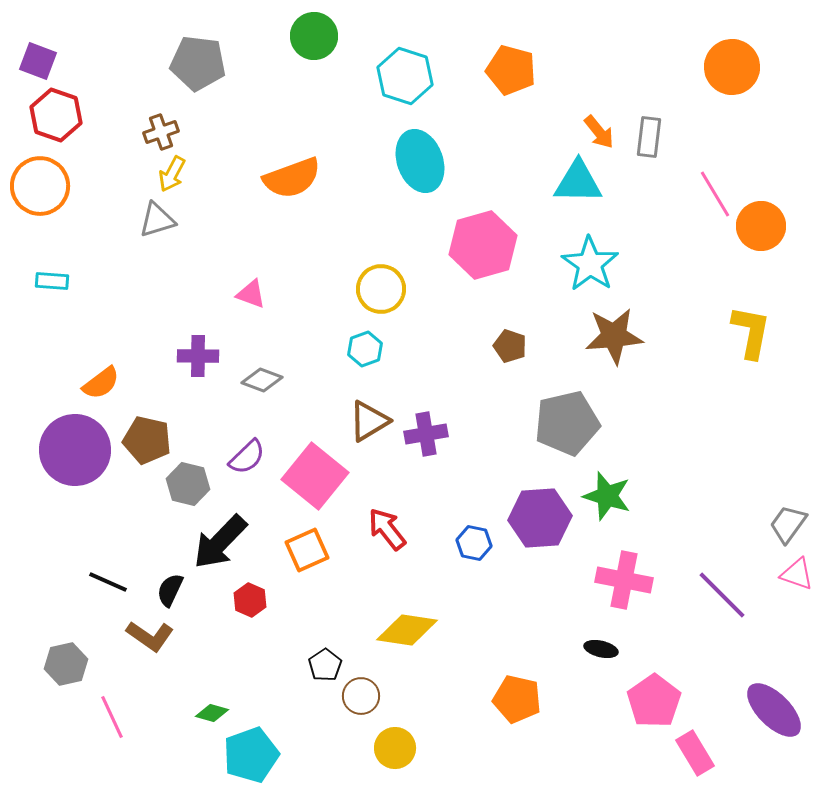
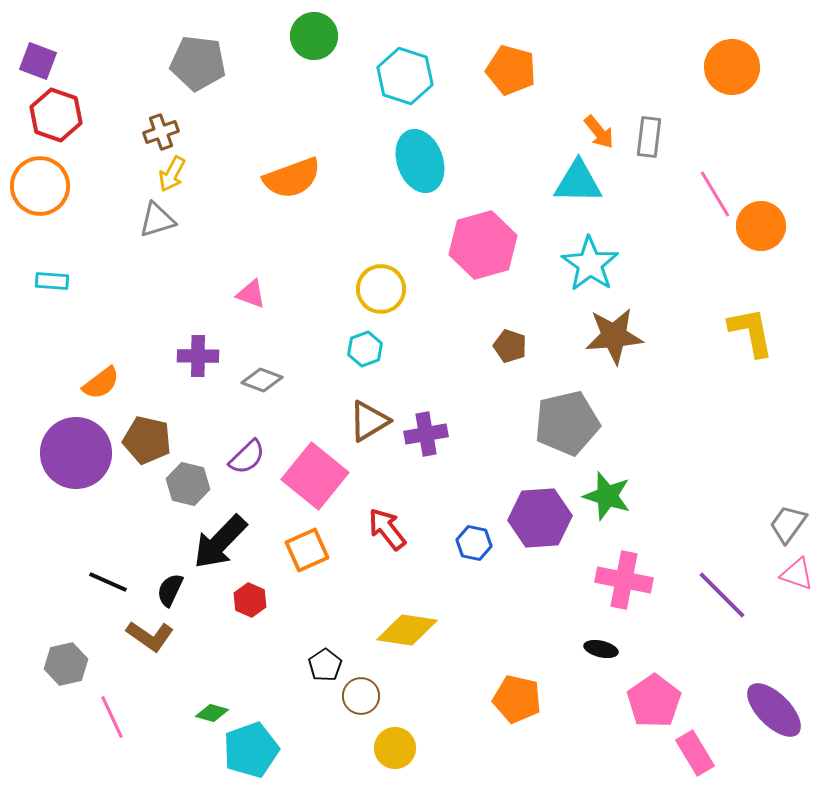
yellow L-shape at (751, 332): rotated 22 degrees counterclockwise
purple circle at (75, 450): moved 1 px right, 3 px down
cyan pentagon at (251, 755): moved 5 px up
